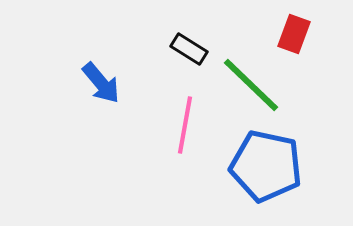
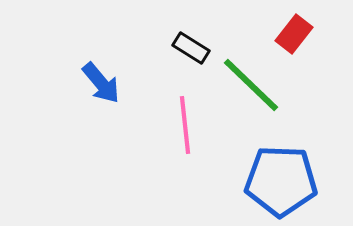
red rectangle: rotated 18 degrees clockwise
black rectangle: moved 2 px right, 1 px up
pink line: rotated 16 degrees counterclockwise
blue pentagon: moved 15 px right, 15 px down; rotated 10 degrees counterclockwise
